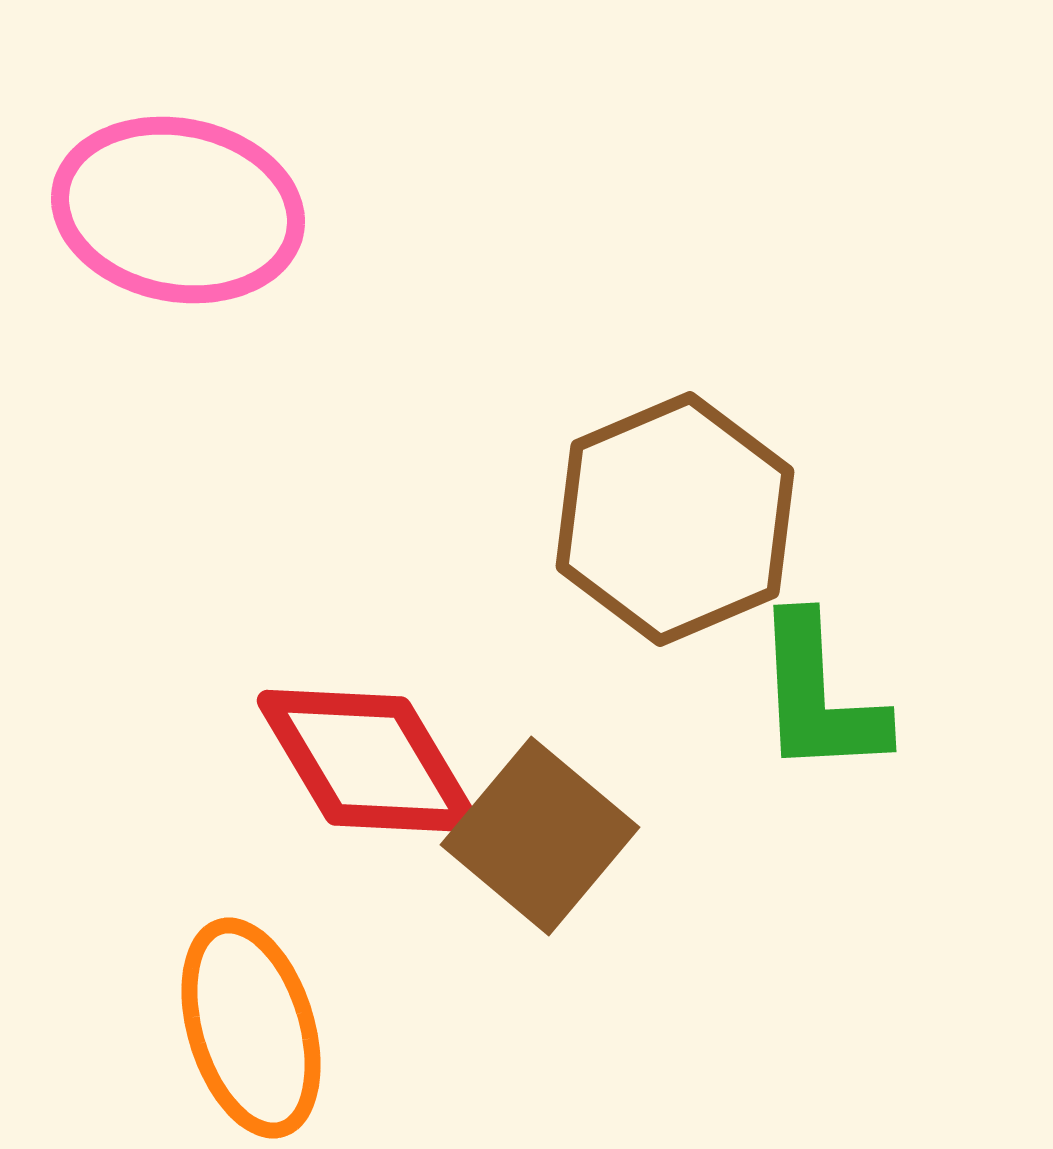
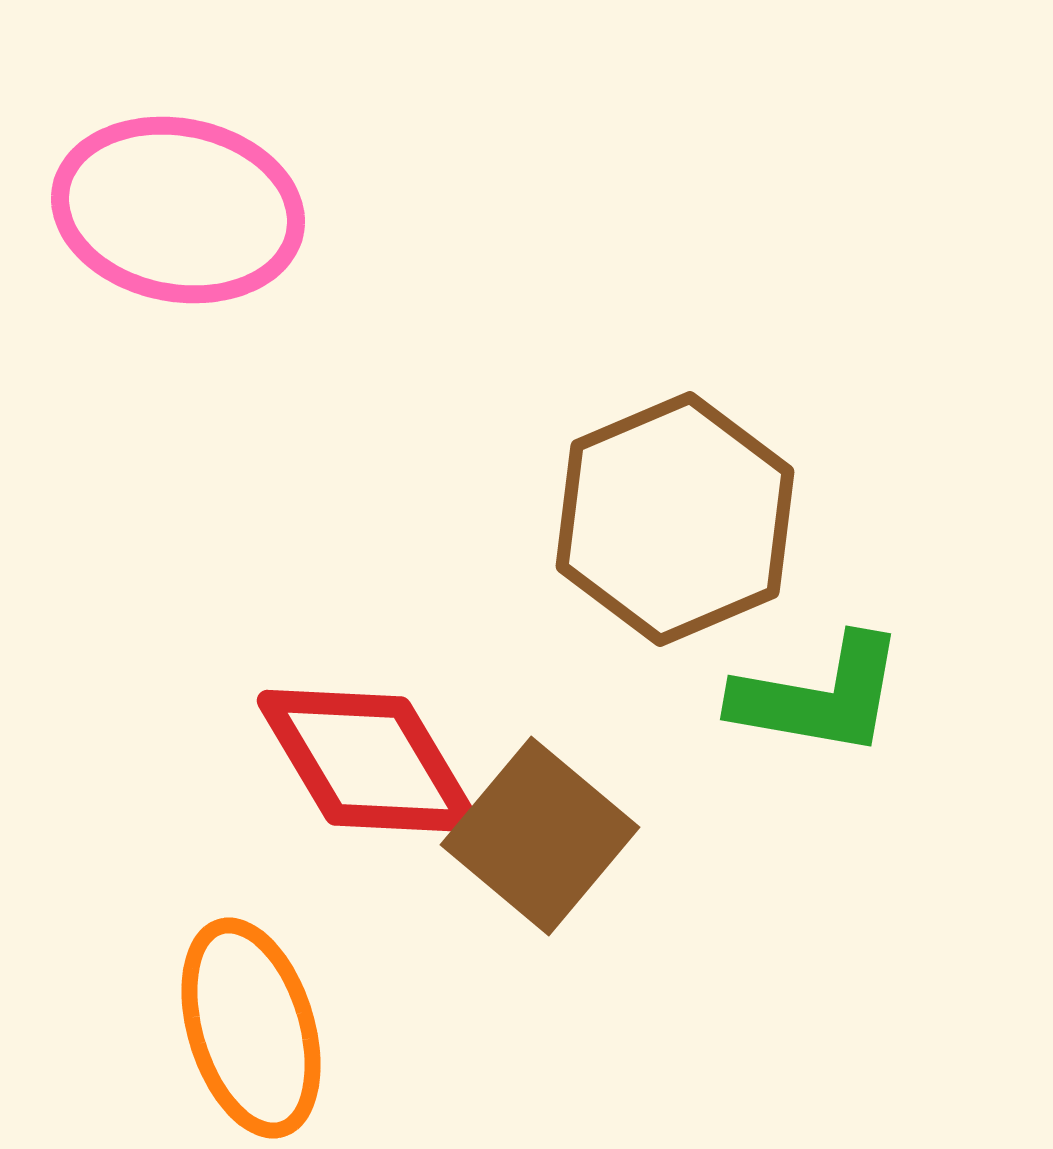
green L-shape: rotated 77 degrees counterclockwise
